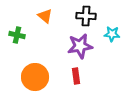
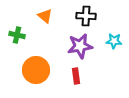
cyan star: moved 2 px right, 7 px down
orange circle: moved 1 px right, 7 px up
